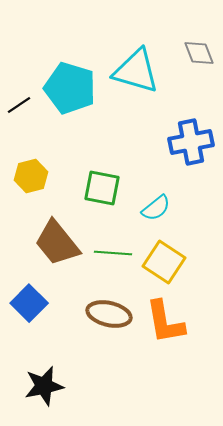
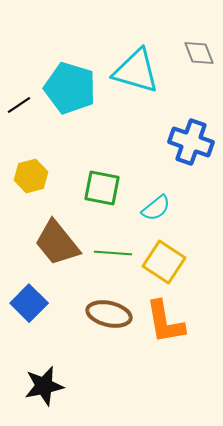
blue cross: rotated 30 degrees clockwise
